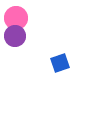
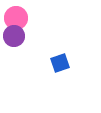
purple circle: moved 1 px left
